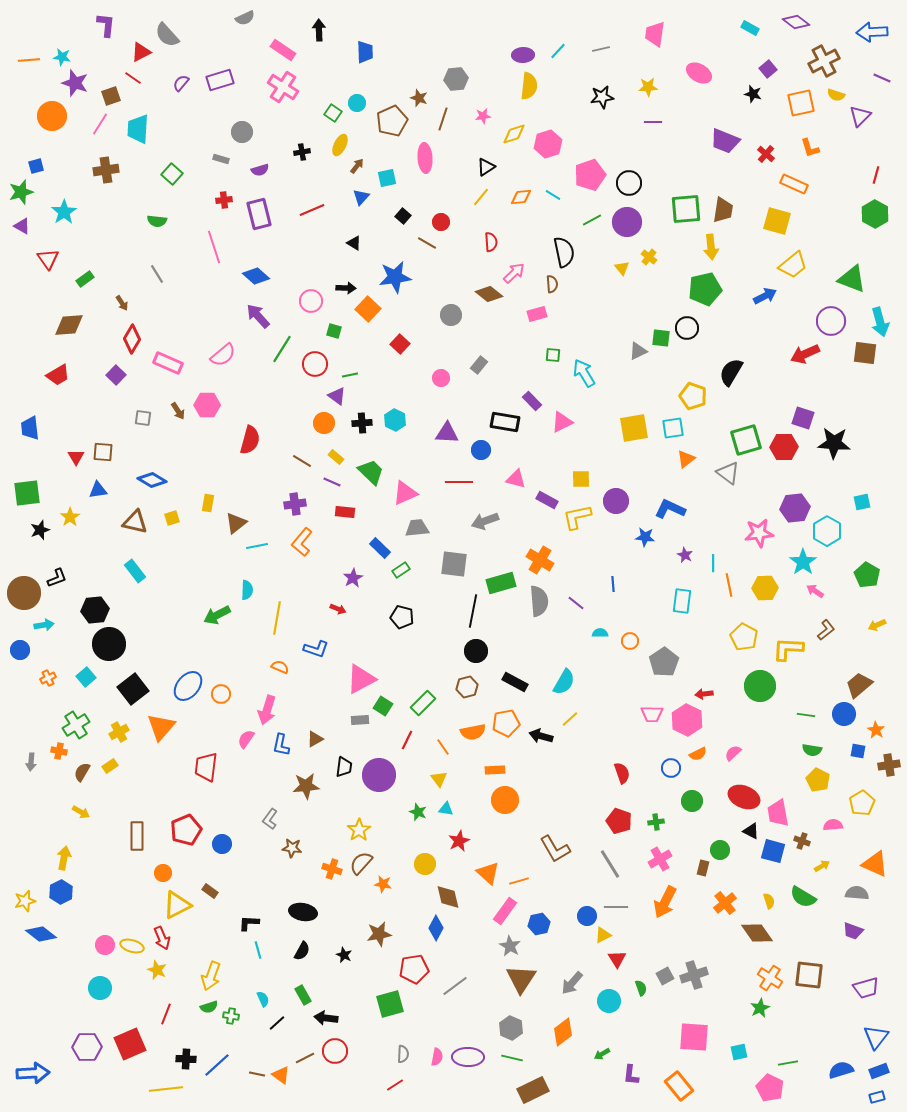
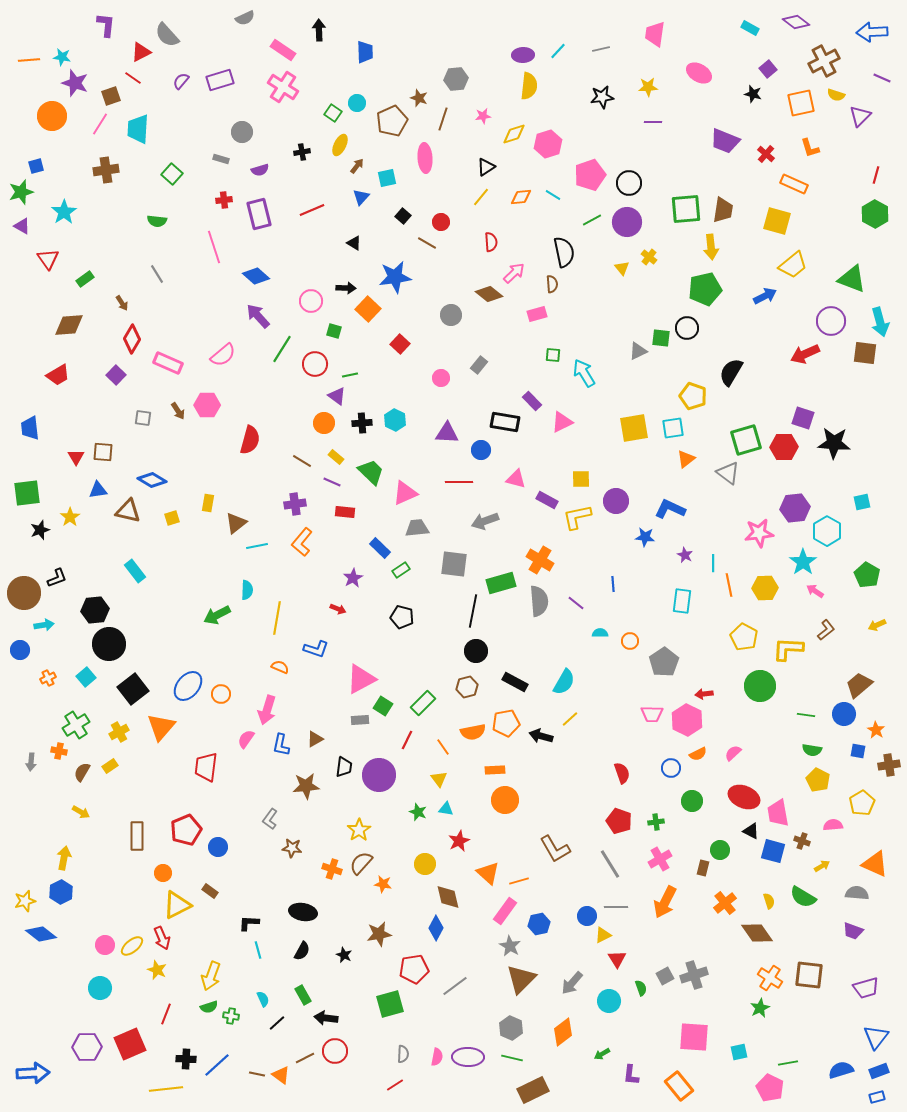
purple semicircle at (181, 83): moved 2 px up
brown triangle at (135, 522): moved 7 px left, 11 px up
blue circle at (222, 844): moved 4 px left, 3 px down
yellow ellipse at (132, 946): rotated 55 degrees counterclockwise
brown triangle at (521, 979): rotated 12 degrees clockwise
